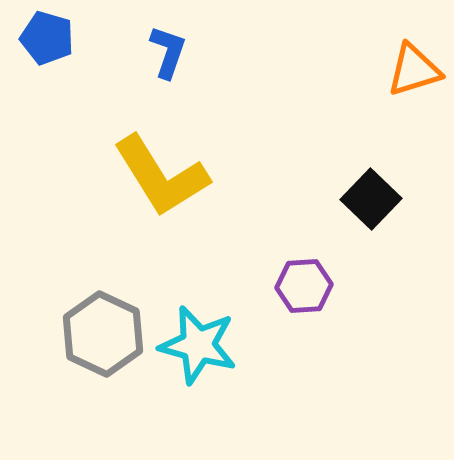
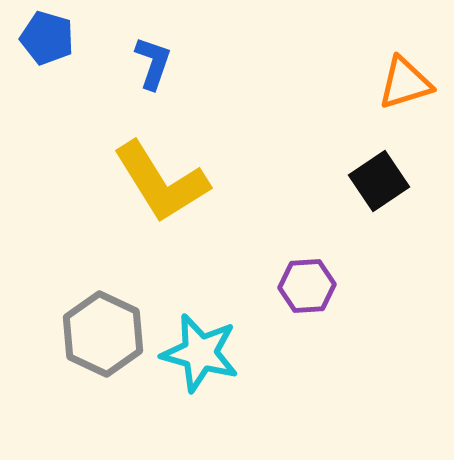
blue L-shape: moved 15 px left, 11 px down
orange triangle: moved 9 px left, 13 px down
yellow L-shape: moved 6 px down
black square: moved 8 px right, 18 px up; rotated 12 degrees clockwise
purple hexagon: moved 3 px right
cyan star: moved 2 px right, 8 px down
